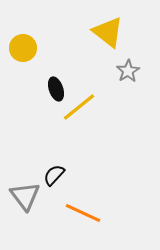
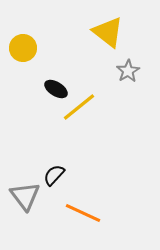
black ellipse: rotated 40 degrees counterclockwise
